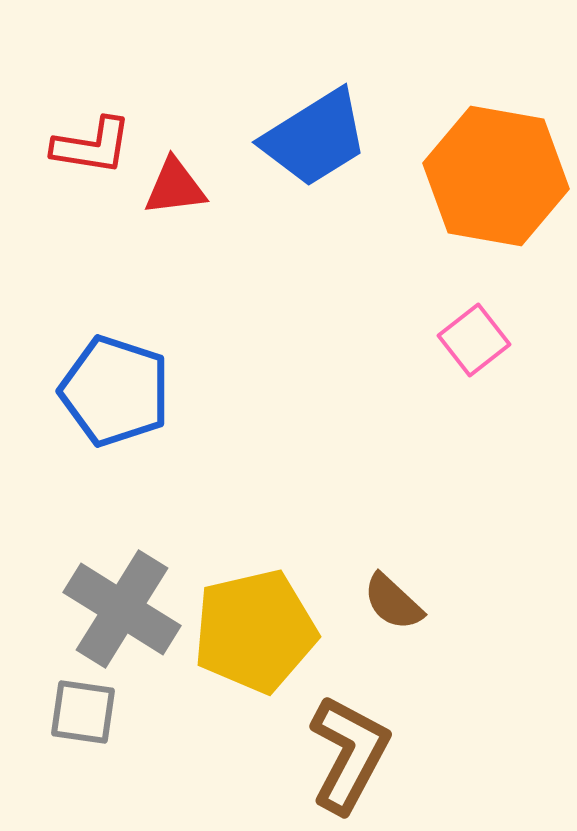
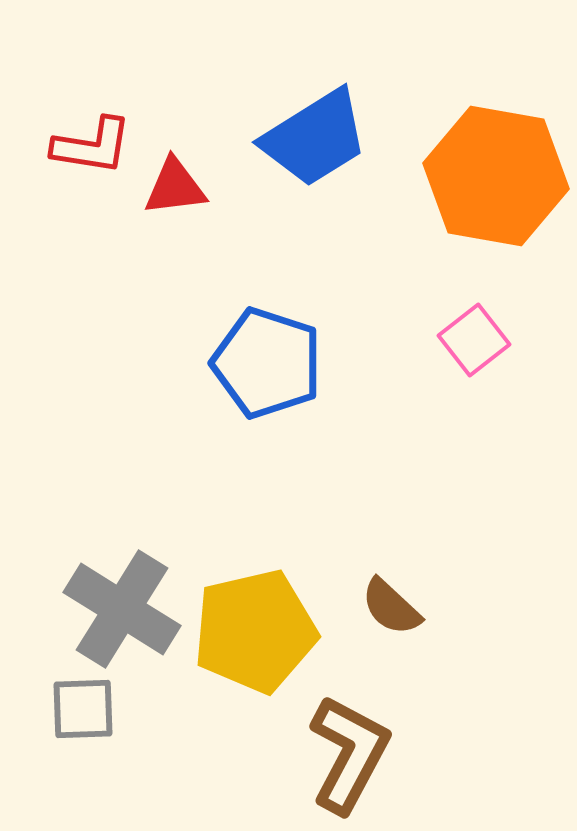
blue pentagon: moved 152 px right, 28 px up
brown semicircle: moved 2 px left, 5 px down
gray square: moved 3 px up; rotated 10 degrees counterclockwise
